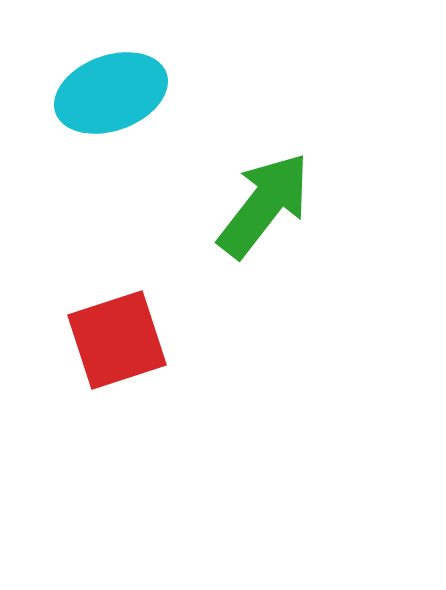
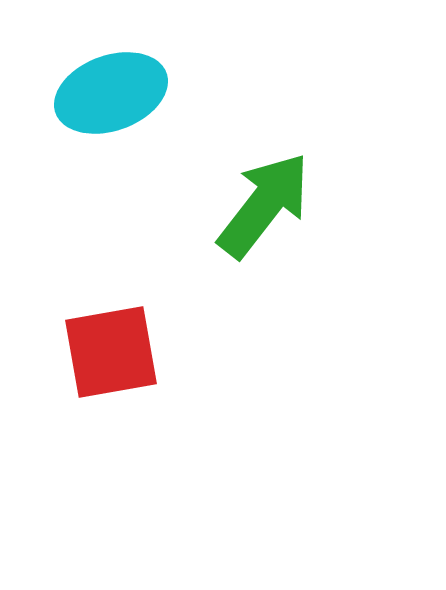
red square: moved 6 px left, 12 px down; rotated 8 degrees clockwise
